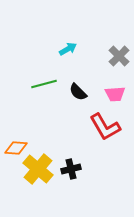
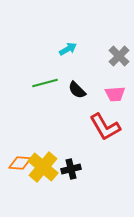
green line: moved 1 px right, 1 px up
black semicircle: moved 1 px left, 2 px up
orange diamond: moved 4 px right, 15 px down
yellow cross: moved 5 px right, 2 px up
